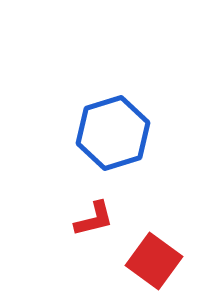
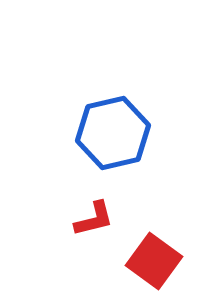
blue hexagon: rotated 4 degrees clockwise
